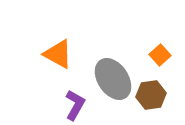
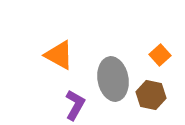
orange triangle: moved 1 px right, 1 px down
gray ellipse: rotated 24 degrees clockwise
brown hexagon: rotated 20 degrees clockwise
